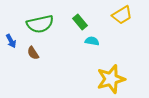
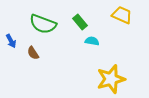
yellow trapezoid: rotated 125 degrees counterclockwise
green semicircle: moved 3 px right; rotated 32 degrees clockwise
